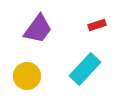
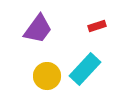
red rectangle: moved 1 px down
yellow circle: moved 20 px right
